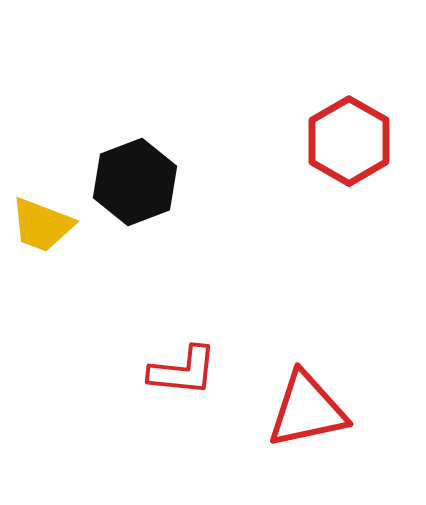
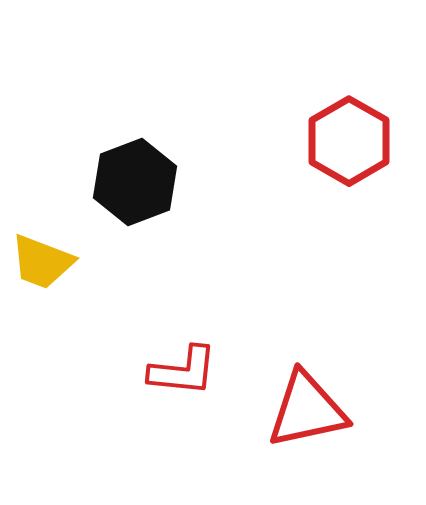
yellow trapezoid: moved 37 px down
